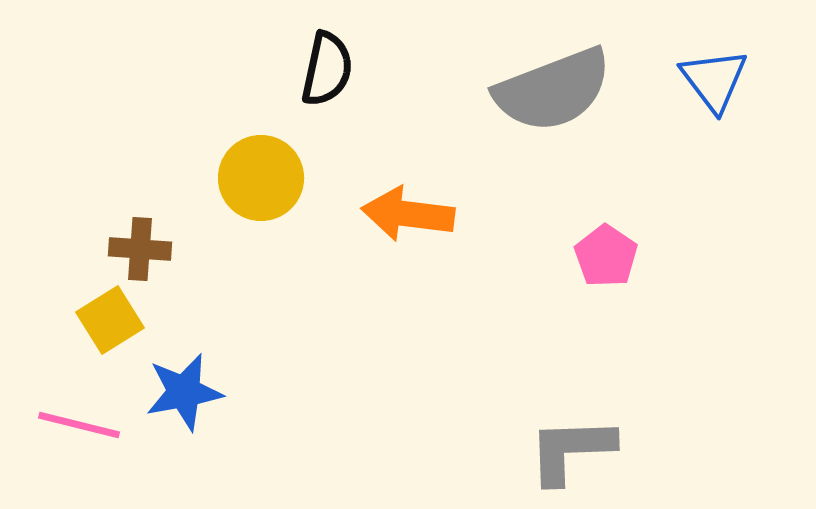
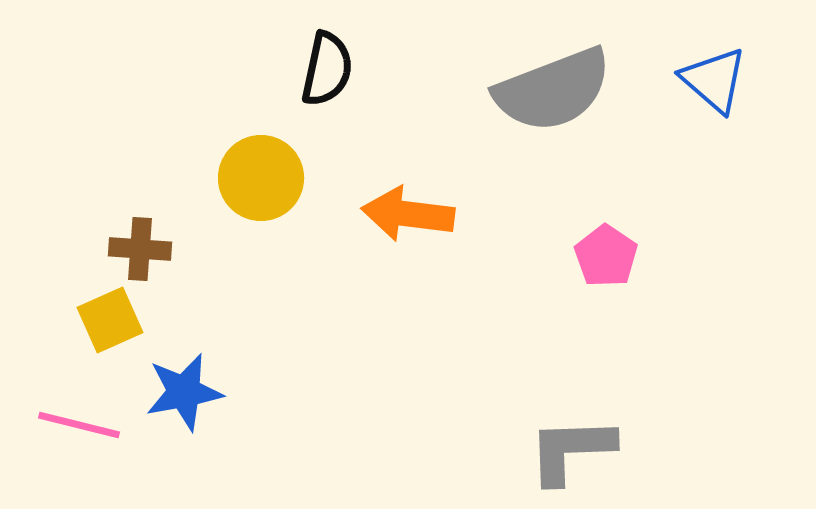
blue triangle: rotated 12 degrees counterclockwise
yellow square: rotated 8 degrees clockwise
